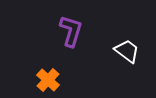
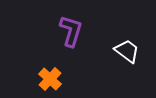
orange cross: moved 2 px right, 1 px up
